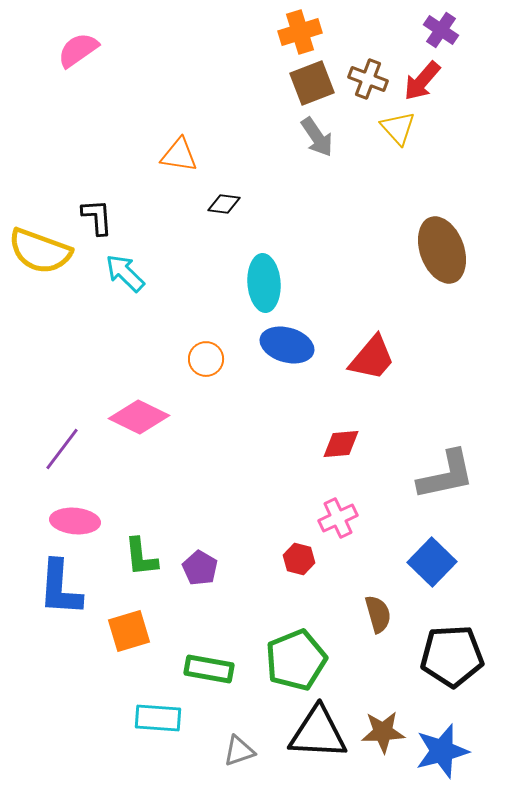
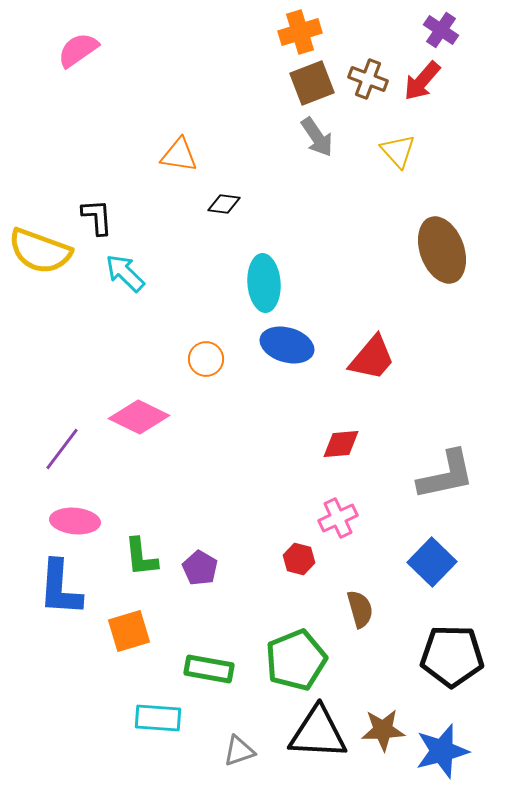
yellow triangle: moved 23 px down
brown semicircle: moved 18 px left, 5 px up
black pentagon: rotated 4 degrees clockwise
brown star: moved 2 px up
